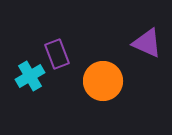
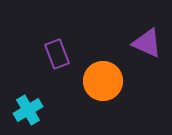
cyan cross: moved 2 px left, 34 px down
